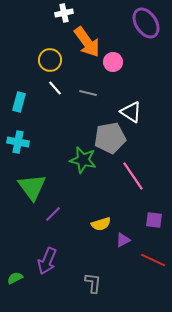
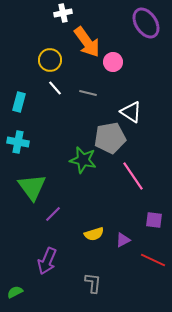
white cross: moved 1 px left
yellow semicircle: moved 7 px left, 10 px down
green semicircle: moved 14 px down
